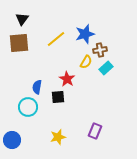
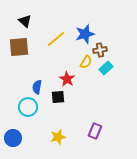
black triangle: moved 3 px right, 2 px down; rotated 24 degrees counterclockwise
brown square: moved 4 px down
blue circle: moved 1 px right, 2 px up
